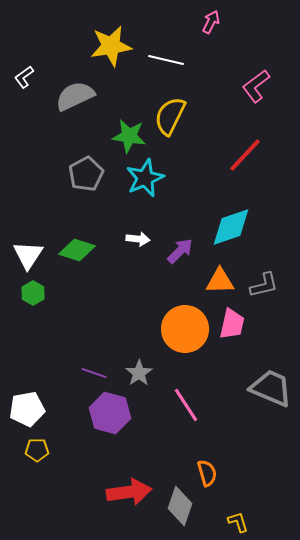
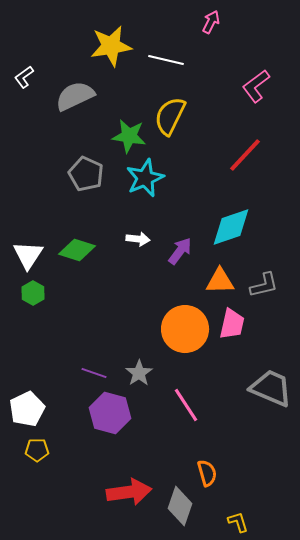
gray pentagon: rotated 20 degrees counterclockwise
purple arrow: rotated 8 degrees counterclockwise
white pentagon: rotated 16 degrees counterclockwise
